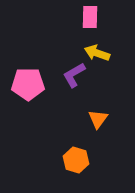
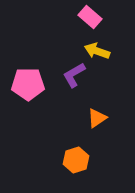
pink rectangle: rotated 50 degrees counterclockwise
yellow arrow: moved 2 px up
orange triangle: moved 1 px left, 1 px up; rotated 20 degrees clockwise
orange hexagon: rotated 25 degrees clockwise
